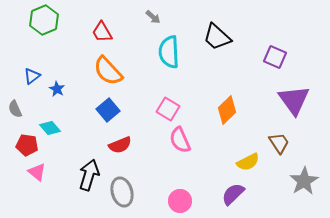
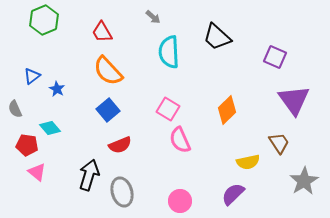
yellow semicircle: rotated 15 degrees clockwise
